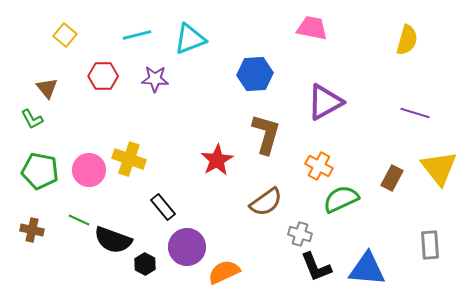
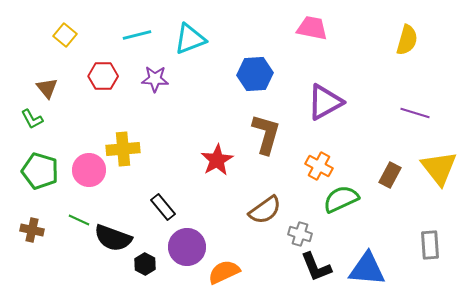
yellow cross: moved 6 px left, 10 px up; rotated 24 degrees counterclockwise
green pentagon: rotated 6 degrees clockwise
brown rectangle: moved 2 px left, 3 px up
brown semicircle: moved 1 px left, 8 px down
black semicircle: moved 2 px up
